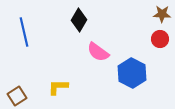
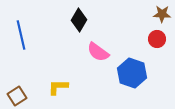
blue line: moved 3 px left, 3 px down
red circle: moved 3 px left
blue hexagon: rotated 8 degrees counterclockwise
